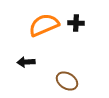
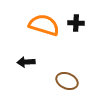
orange semicircle: rotated 40 degrees clockwise
brown ellipse: rotated 10 degrees counterclockwise
